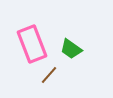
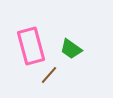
pink rectangle: moved 1 px left, 2 px down; rotated 6 degrees clockwise
